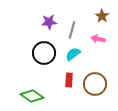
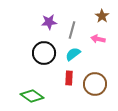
red rectangle: moved 2 px up
